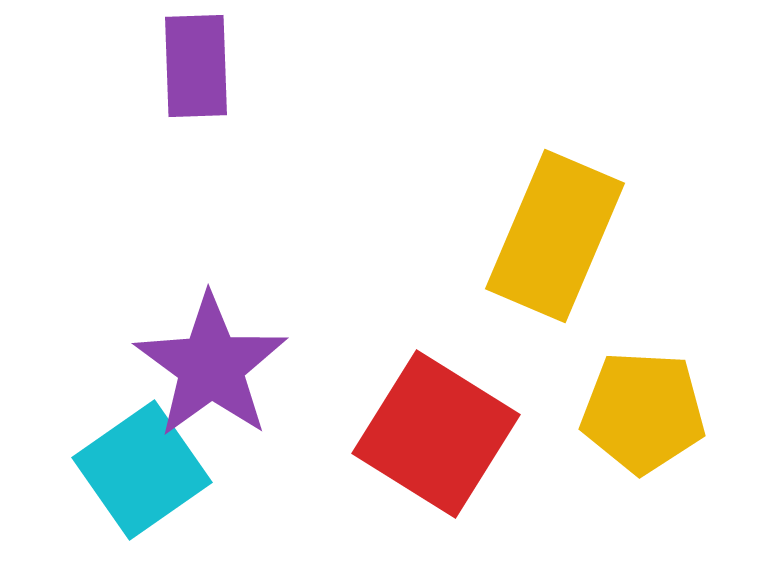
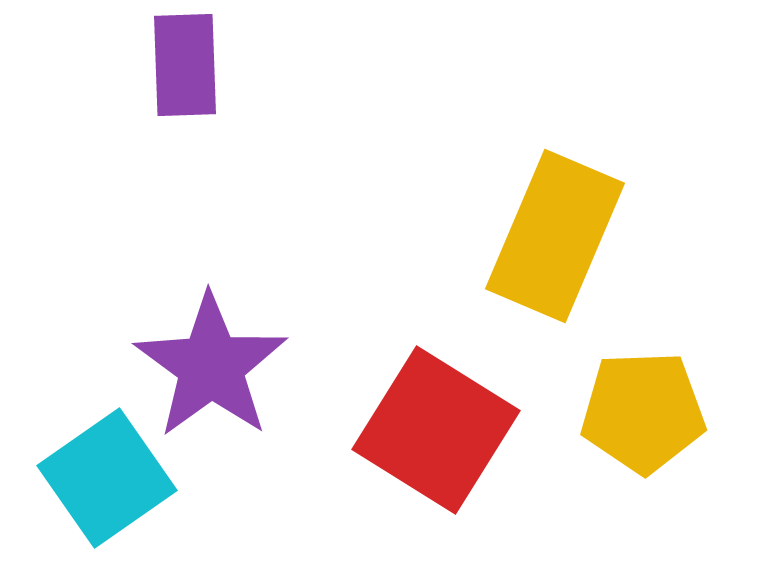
purple rectangle: moved 11 px left, 1 px up
yellow pentagon: rotated 5 degrees counterclockwise
red square: moved 4 px up
cyan square: moved 35 px left, 8 px down
